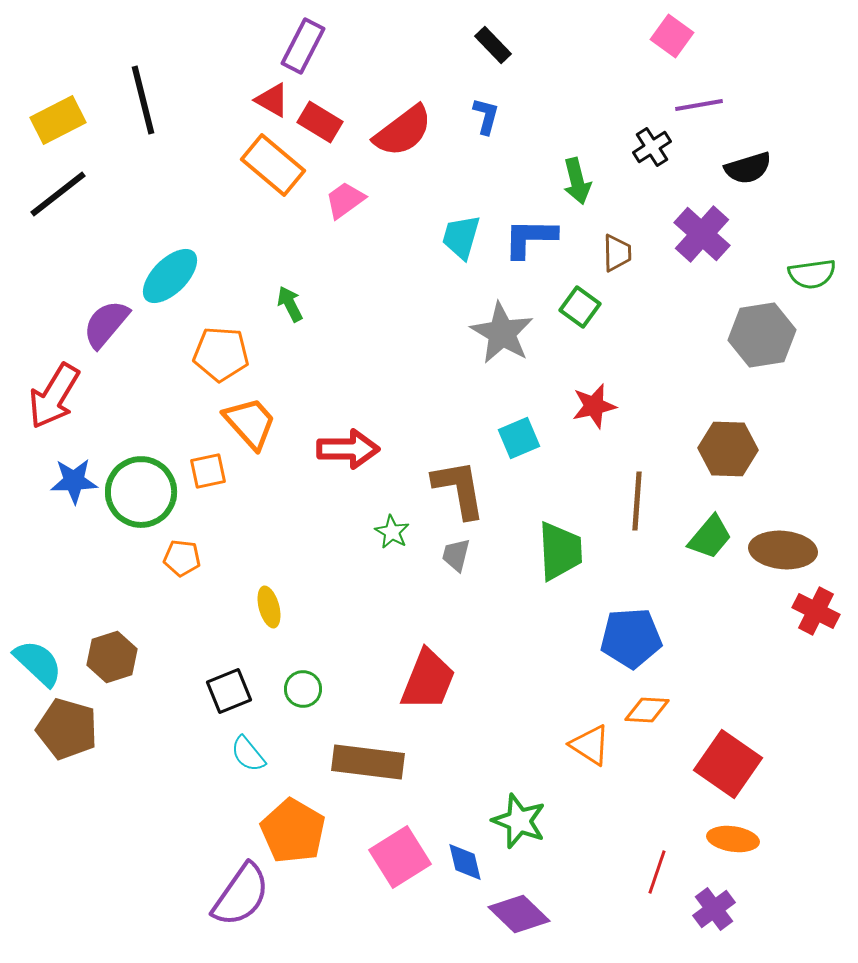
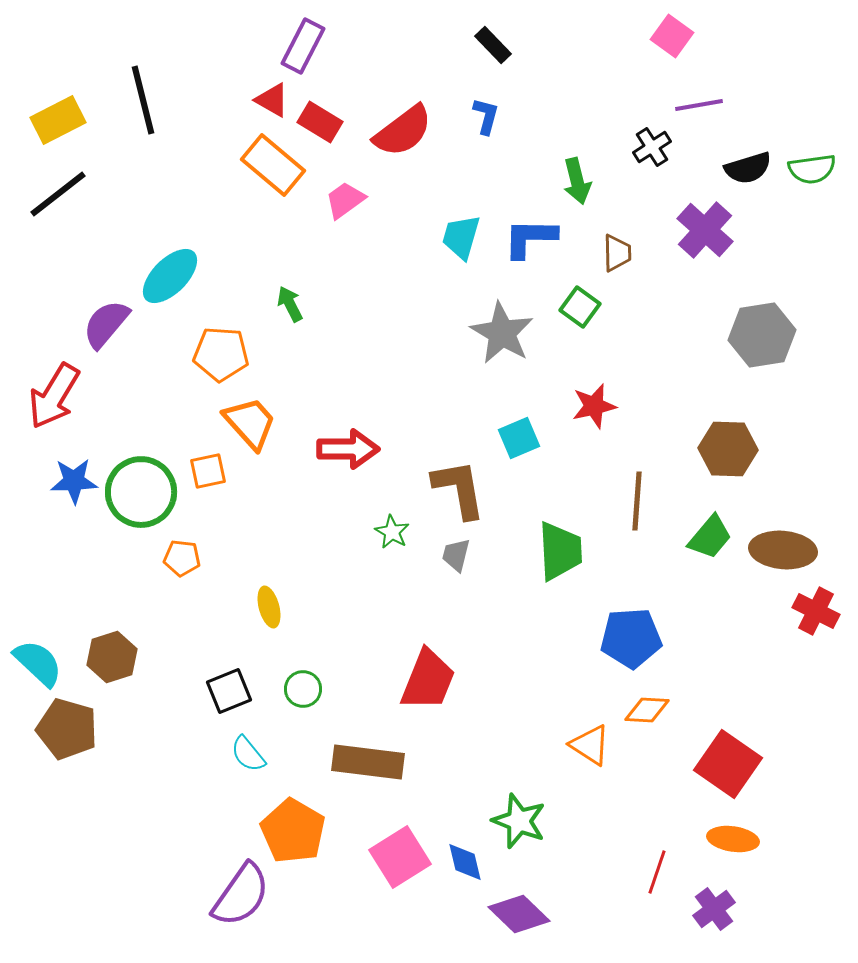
purple cross at (702, 234): moved 3 px right, 4 px up
green semicircle at (812, 274): moved 105 px up
